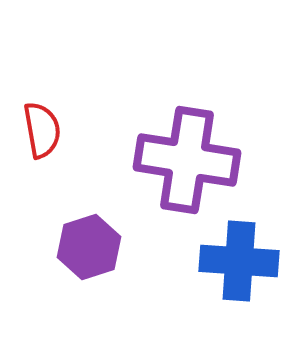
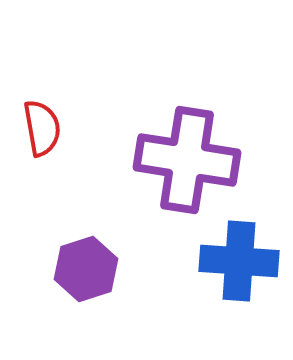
red semicircle: moved 2 px up
purple hexagon: moved 3 px left, 22 px down
